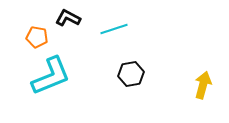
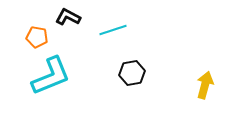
black L-shape: moved 1 px up
cyan line: moved 1 px left, 1 px down
black hexagon: moved 1 px right, 1 px up
yellow arrow: moved 2 px right
